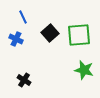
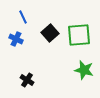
black cross: moved 3 px right
